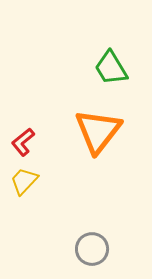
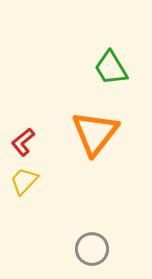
orange triangle: moved 3 px left, 2 px down
